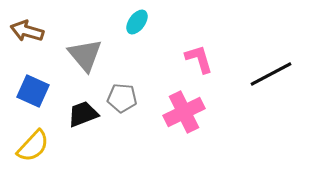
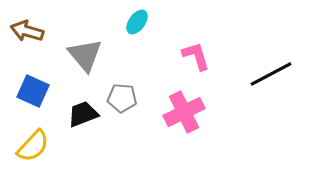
pink L-shape: moved 3 px left, 3 px up
